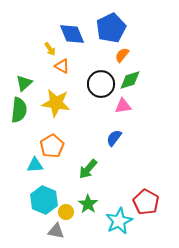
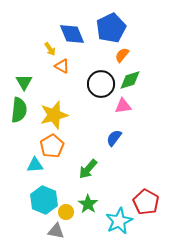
green triangle: moved 1 px up; rotated 18 degrees counterclockwise
yellow star: moved 2 px left, 12 px down; rotated 24 degrees counterclockwise
